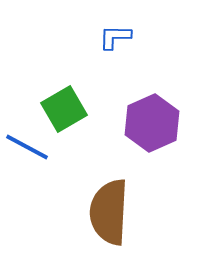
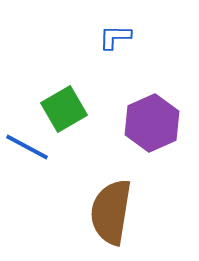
brown semicircle: moved 2 px right; rotated 6 degrees clockwise
